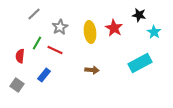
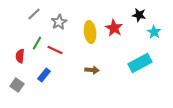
gray star: moved 1 px left, 5 px up
